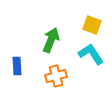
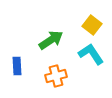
yellow square: rotated 18 degrees clockwise
green arrow: rotated 35 degrees clockwise
